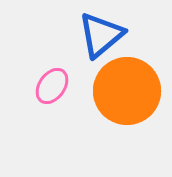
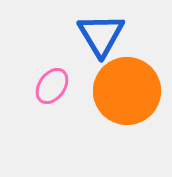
blue triangle: rotated 21 degrees counterclockwise
